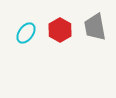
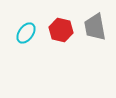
red hexagon: moved 1 px right; rotated 15 degrees counterclockwise
